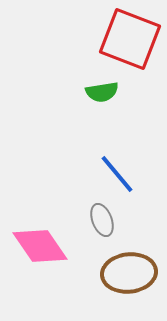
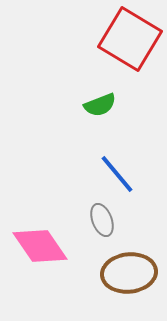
red square: rotated 10 degrees clockwise
green semicircle: moved 2 px left, 13 px down; rotated 12 degrees counterclockwise
